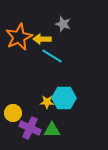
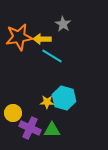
gray star: rotated 14 degrees clockwise
orange star: rotated 16 degrees clockwise
cyan hexagon: rotated 15 degrees clockwise
